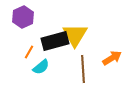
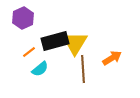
purple hexagon: moved 1 px down
yellow triangle: moved 8 px down
orange line: rotated 24 degrees clockwise
cyan semicircle: moved 1 px left, 2 px down
